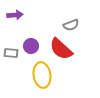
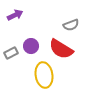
purple arrow: rotated 21 degrees counterclockwise
red semicircle: rotated 10 degrees counterclockwise
gray rectangle: rotated 32 degrees counterclockwise
yellow ellipse: moved 2 px right
